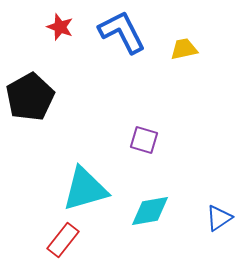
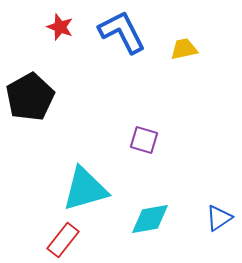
cyan diamond: moved 8 px down
